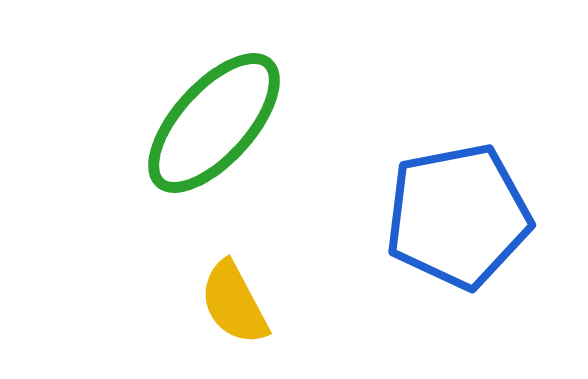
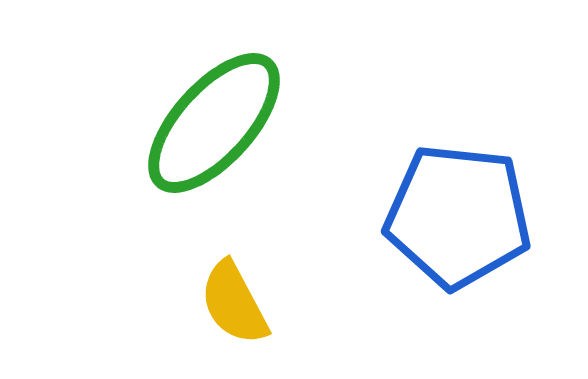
blue pentagon: rotated 17 degrees clockwise
